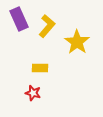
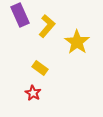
purple rectangle: moved 1 px right, 4 px up
yellow rectangle: rotated 35 degrees clockwise
red star: rotated 14 degrees clockwise
